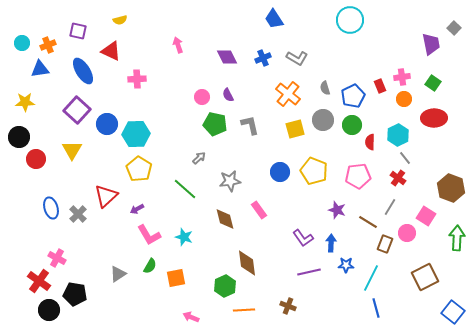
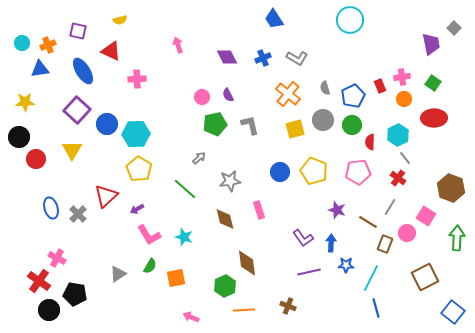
green pentagon at (215, 124): rotated 25 degrees counterclockwise
pink pentagon at (358, 176): moved 4 px up
pink rectangle at (259, 210): rotated 18 degrees clockwise
